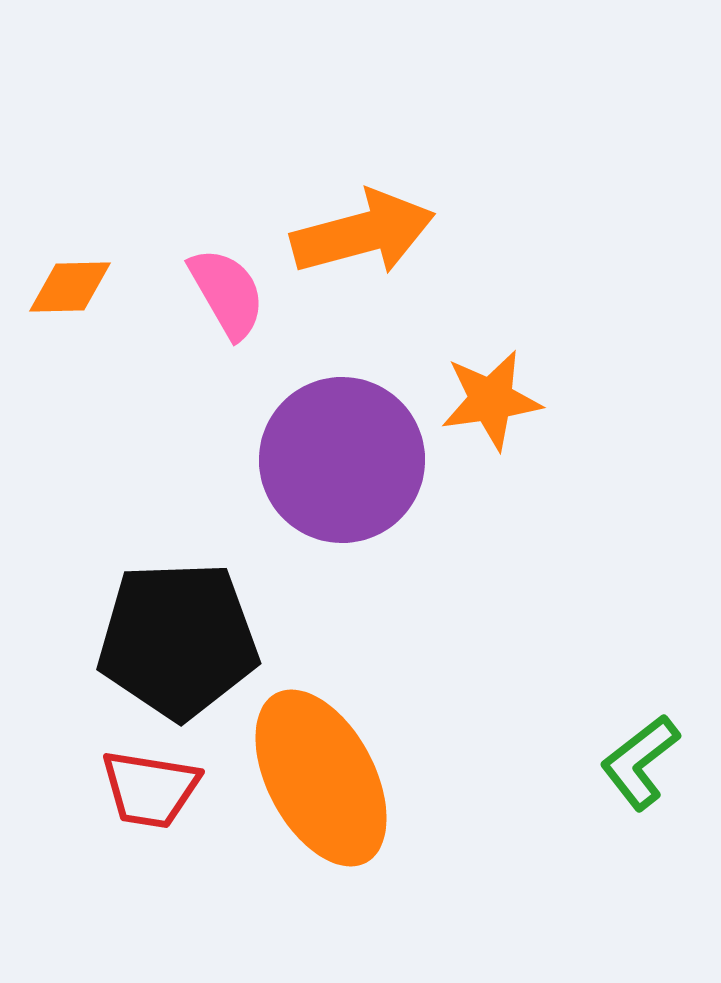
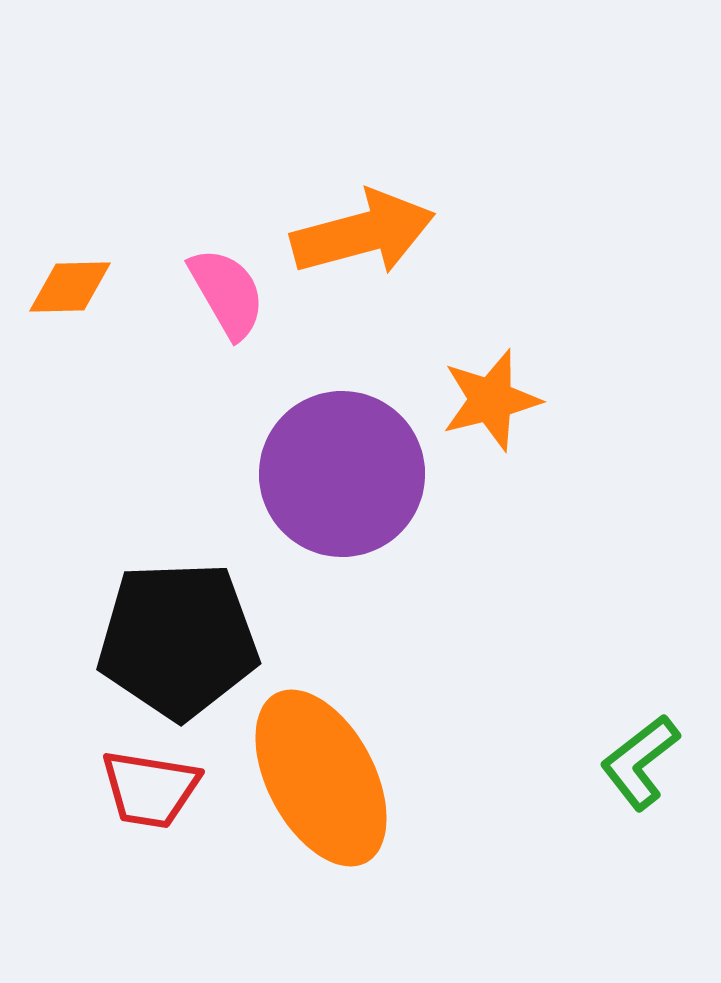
orange star: rotated 6 degrees counterclockwise
purple circle: moved 14 px down
